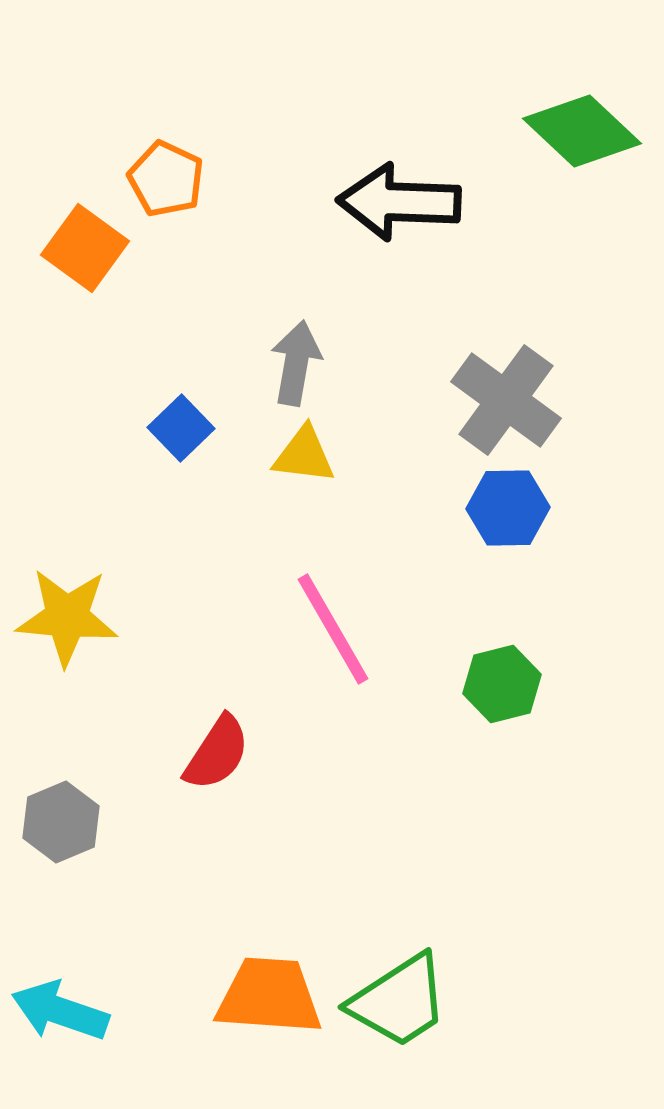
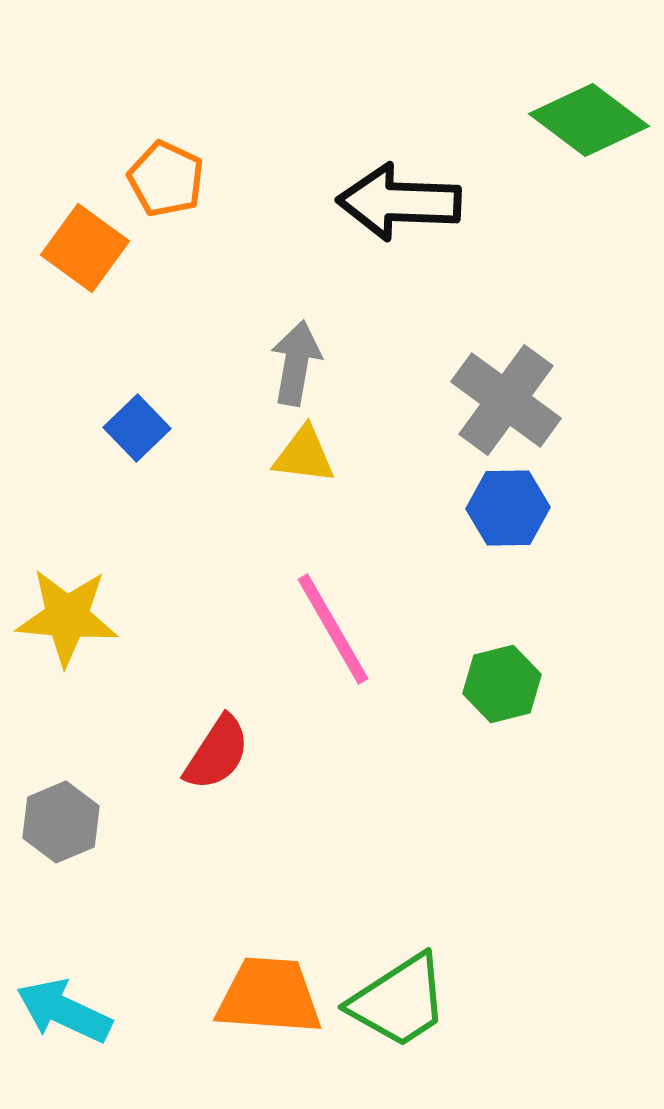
green diamond: moved 7 px right, 11 px up; rotated 6 degrees counterclockwise
blue square: moved 44 px left
cyan arrow: moved 4 px right; rotated 6 degrees clockwise
